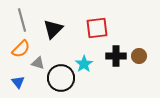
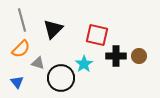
red square: moved 7 px down; rotated 20 degrees clockwise
blue triangle: moved 1 px left
